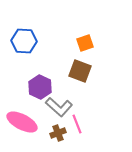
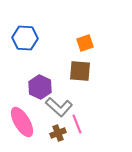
blue hexagon: moved 1 px right, 3 px up
brown square: rotated 15 degrees counterclockwise
pink ellipse: rotated 32 degrees clockwise
